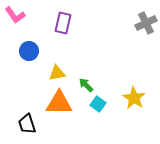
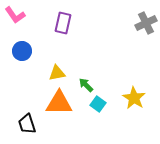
blue circle: moved 7 px left
